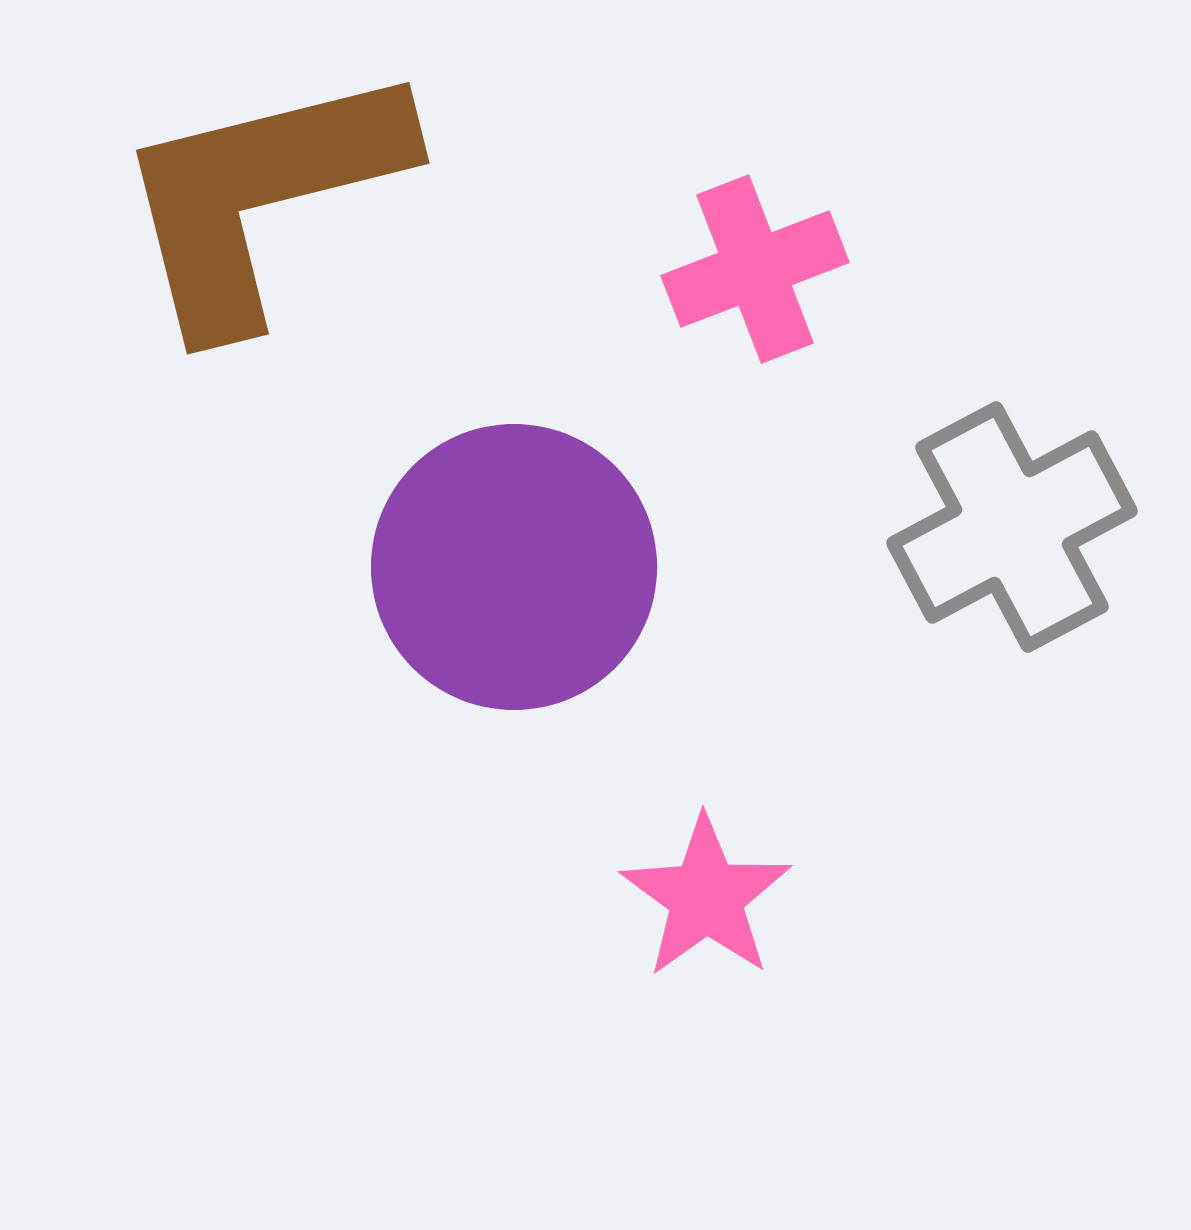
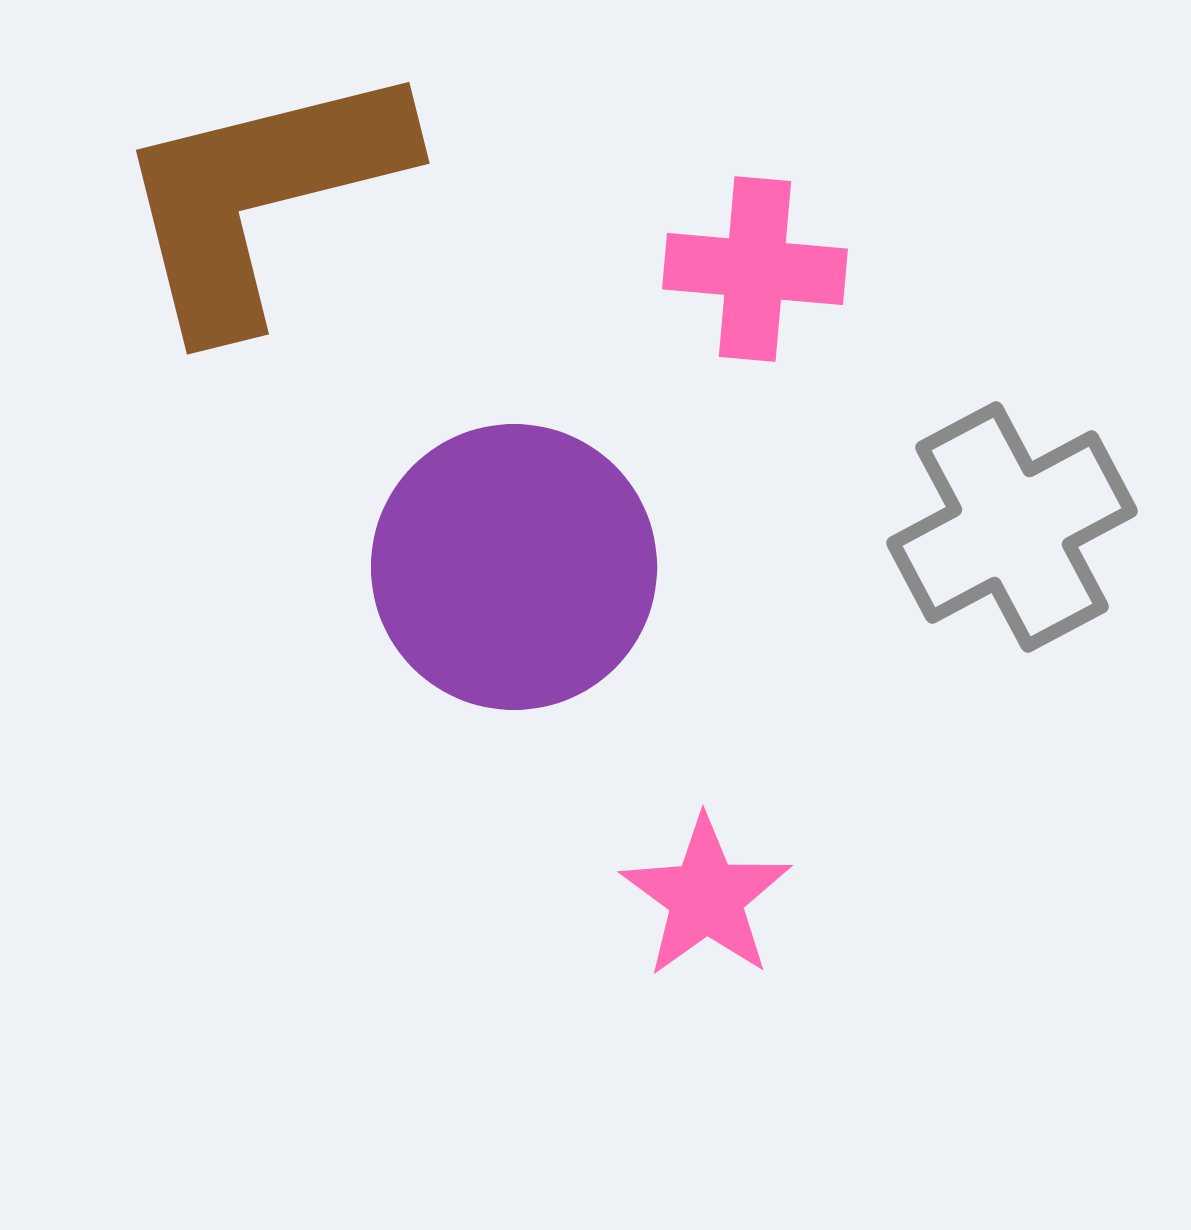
pink cross: rotated 26 degrees clockwise
